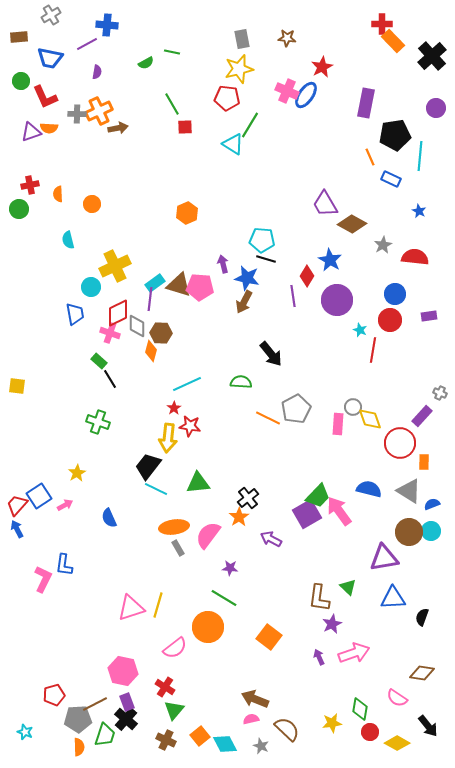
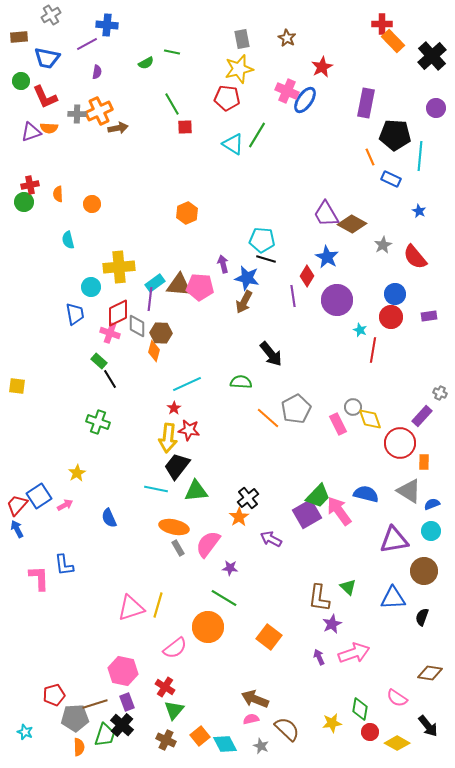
brown star at (287, 38): rotated 24 degrees clockwise
blue trapezoid at (50, 58): moved 3 px left
blue ellipse at (306, 95): moved 1 px left, 5 px down
green line at (250, 125): moved 7 px right, 10 px down
black pentagon at (395, 135): rotated 12 degrees clockwise
purple trapezoid at (325, 204): moved 1 px right, 10 px down
green circle at (19, 209): moved 5 px right, 7 px up
red semicircle at (415, 257): rotated 136 degrees counterclockwise
blue star at (330, 260): moved 3 px left, 3 px up
yellow cross at (115, 266): moved 4 px right, 1 px down; rotated 20 degrees clockwise
brown triangle at (179, 285): rotated 12 degrees counterclockwise
red circle at (390, 320): moved 1 px right, 3 px up
orange diamond at (151, 351): moved 3 px right
orange line at (268, 418): rotated 15 degrees clockwise
pink rectangle at (338, 424): rotated 30 degrees counterclockwise
red star at (190, 426): moved 1 px left, 4 px down
black trapezoid at (148, 466): moved 29 px right
green triangle at (198, 483): moved 2 px left, 8 px down
cyan line at (156, 489): rotated 15 degrees counterclockwise
blue semicircle at (369, 489): moved 3 px left, 5 px down
orange ellipse at (174, 527): rotated 20 degrees clockwise
brown circle at (409, 532): moved 15 px right, 39 px down
pink semicircle at (208, 535): moved 9 px down
purple triangle at (384, 558): moved 10 px right, 18 px up
blue L-shape at (64, 565): rotated 15 degrees counterclockwise
pink L-shape at (43, 579): moved 4 px left, 1 px up; rotated 28 degrees counterclockwise
brown diamond at (422, 673): moved 8 px right
brown line at (95, 704): rotated 10 degrees clockwise
gray pentagon at (78, 719): moved 3 px left, 1 px up
black cross at (126, 719): moved 4 px left, 6 px down
